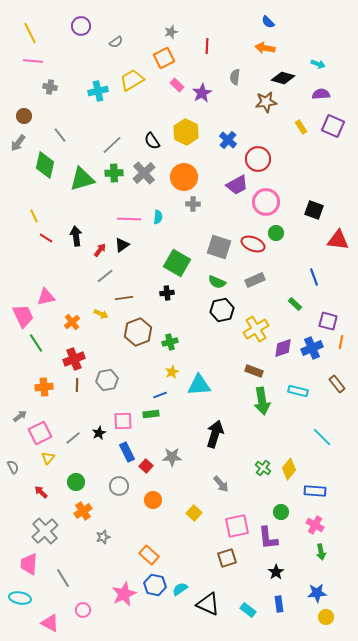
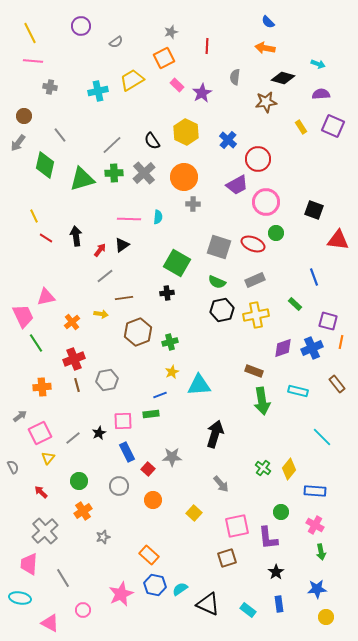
yellow arrow at (101, 314): rotated 16 degrees counterclockwise
yellow cross at (256, 329): moved 14 px up; rotated 20 degrees clockwise
brown line at (77, 385): rotated 16 degrees counterclockwise
orange cross at (44, 387): moved 2 px left
red square at (146, 466): moved 2 px right, 3 px down
green circle at (76, 482): moved 3 px right, 1 px up
blue star at (317, 593): moved 4 px up
pink star at (124, 594): moved 3 px left
